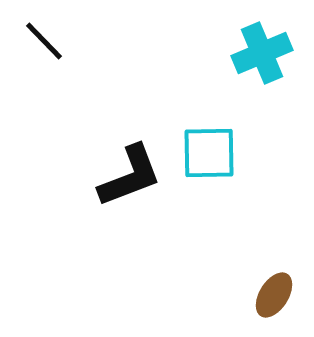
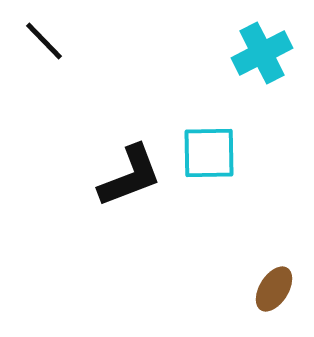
cyan cross: rotated 4 degrees counterclockwise
brown ellipse: moved 6 px up
